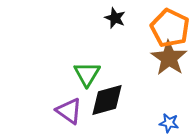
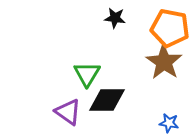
black star: rotated 15 degrees counterclockwise
orange pentagon: rotated 15 degrees counterclockwise
brown star: moved 5 px left, 4 px down
black diamond: rotated 15 degrees clockwise
purple triangle: moved 1 px left, 1 px down
